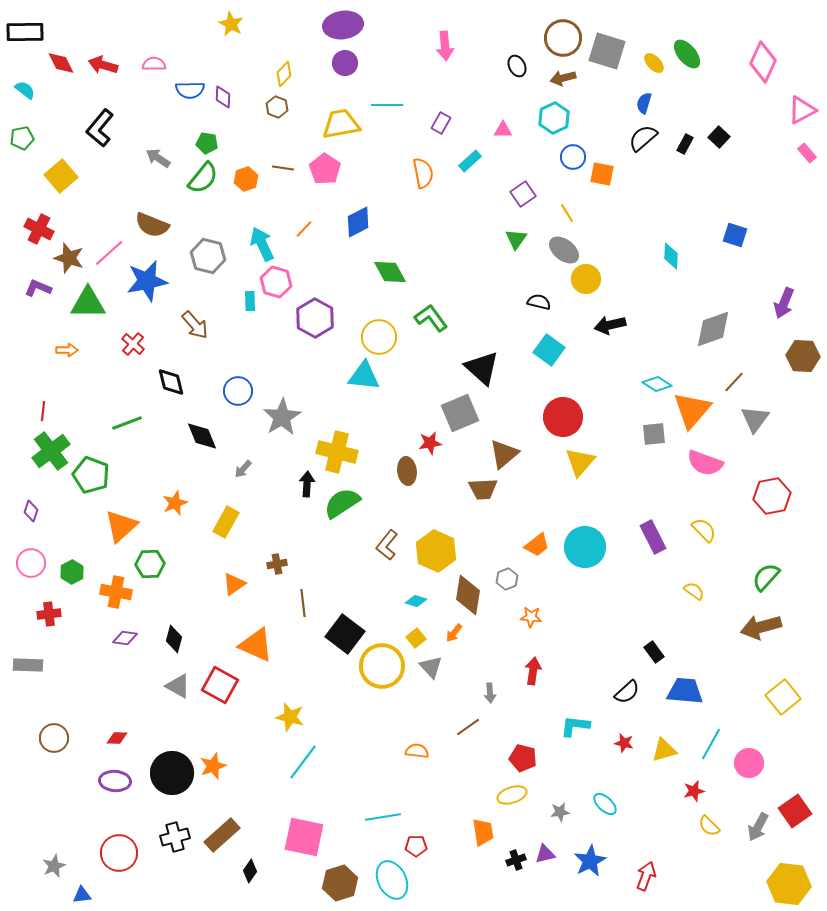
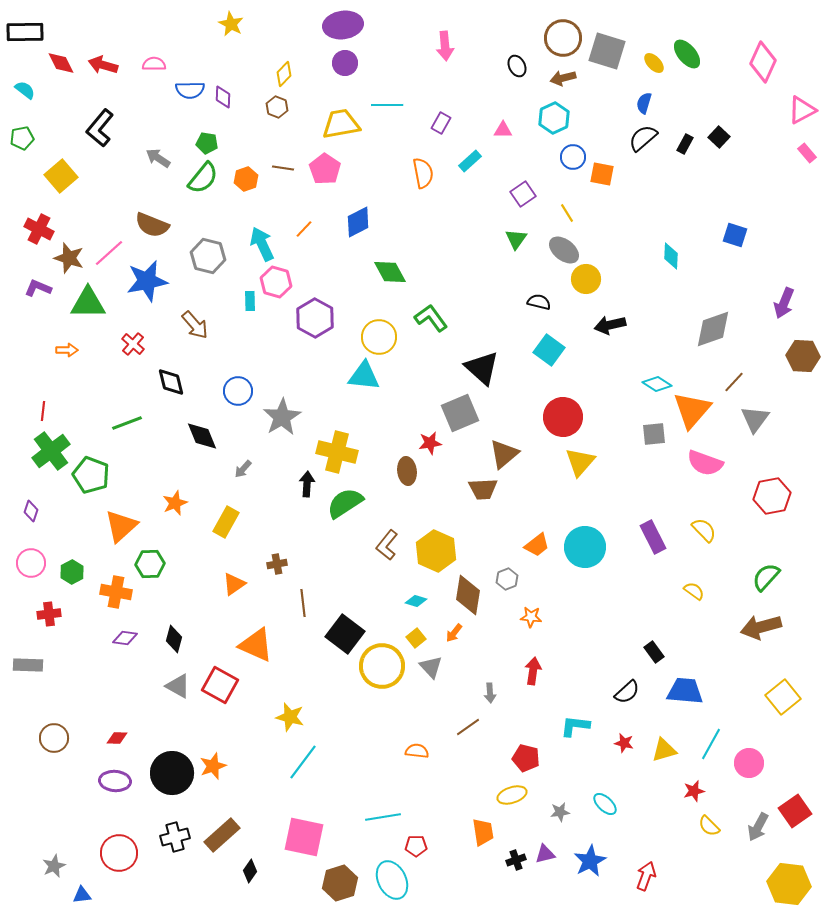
green semicircle at (342, 503): moved 3 px right
red pentagon at (523, 758): moved 3 px right
